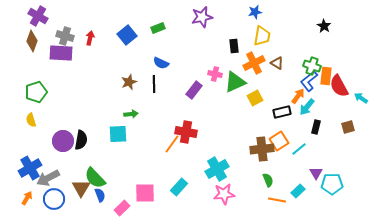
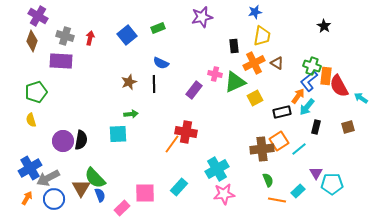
purple rectangle at (61, 53): moved 8 px down
